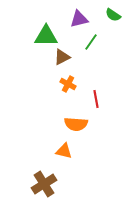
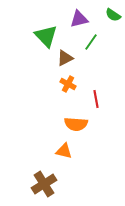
green triangle: rotated 45 degrees clockwise
brown triangle: moved 3 px right, 1 px down
